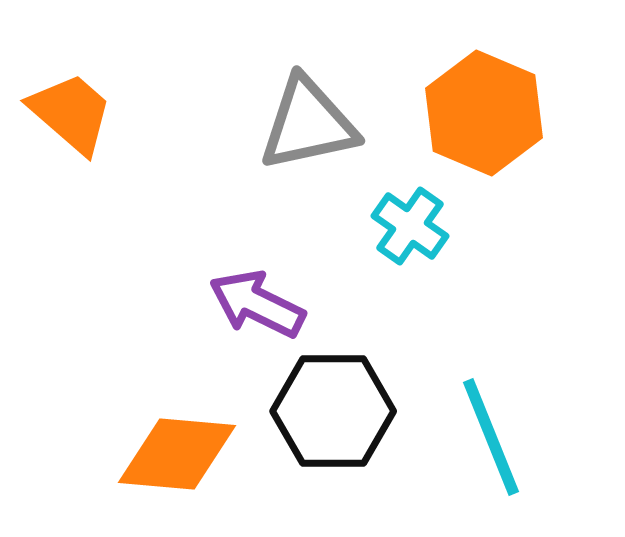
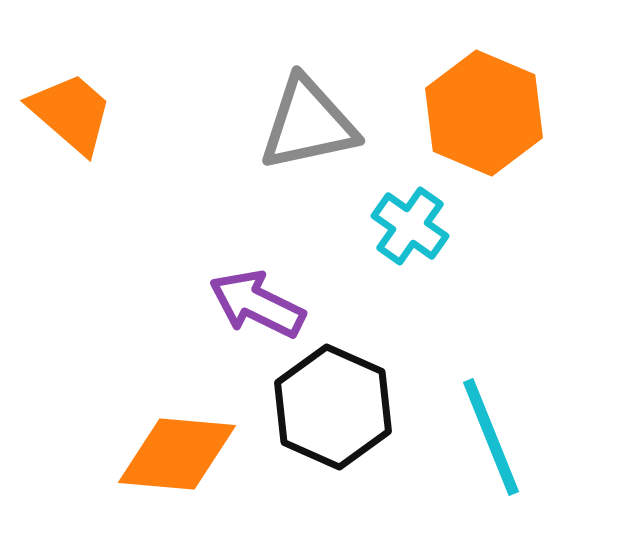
black hexagon: moved 4 px up; rotated 24 degrees clockwise
